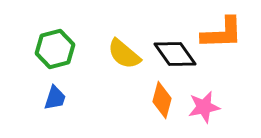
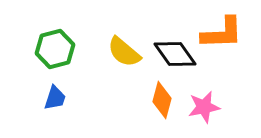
yellow semicircle: moved 2 px up
